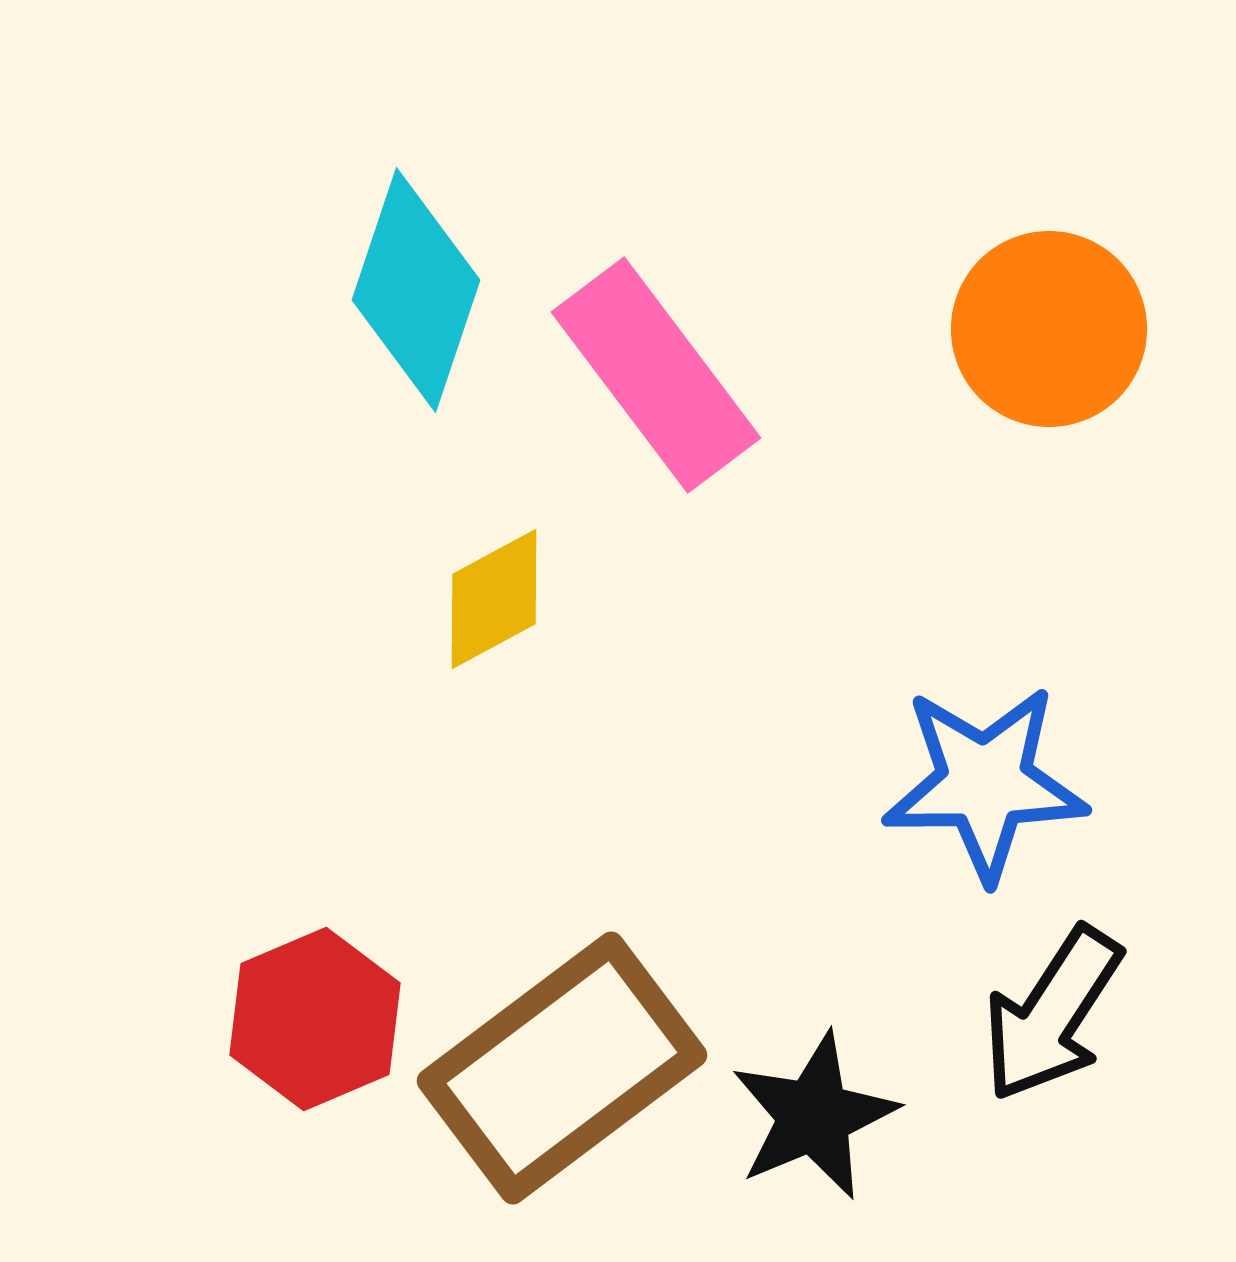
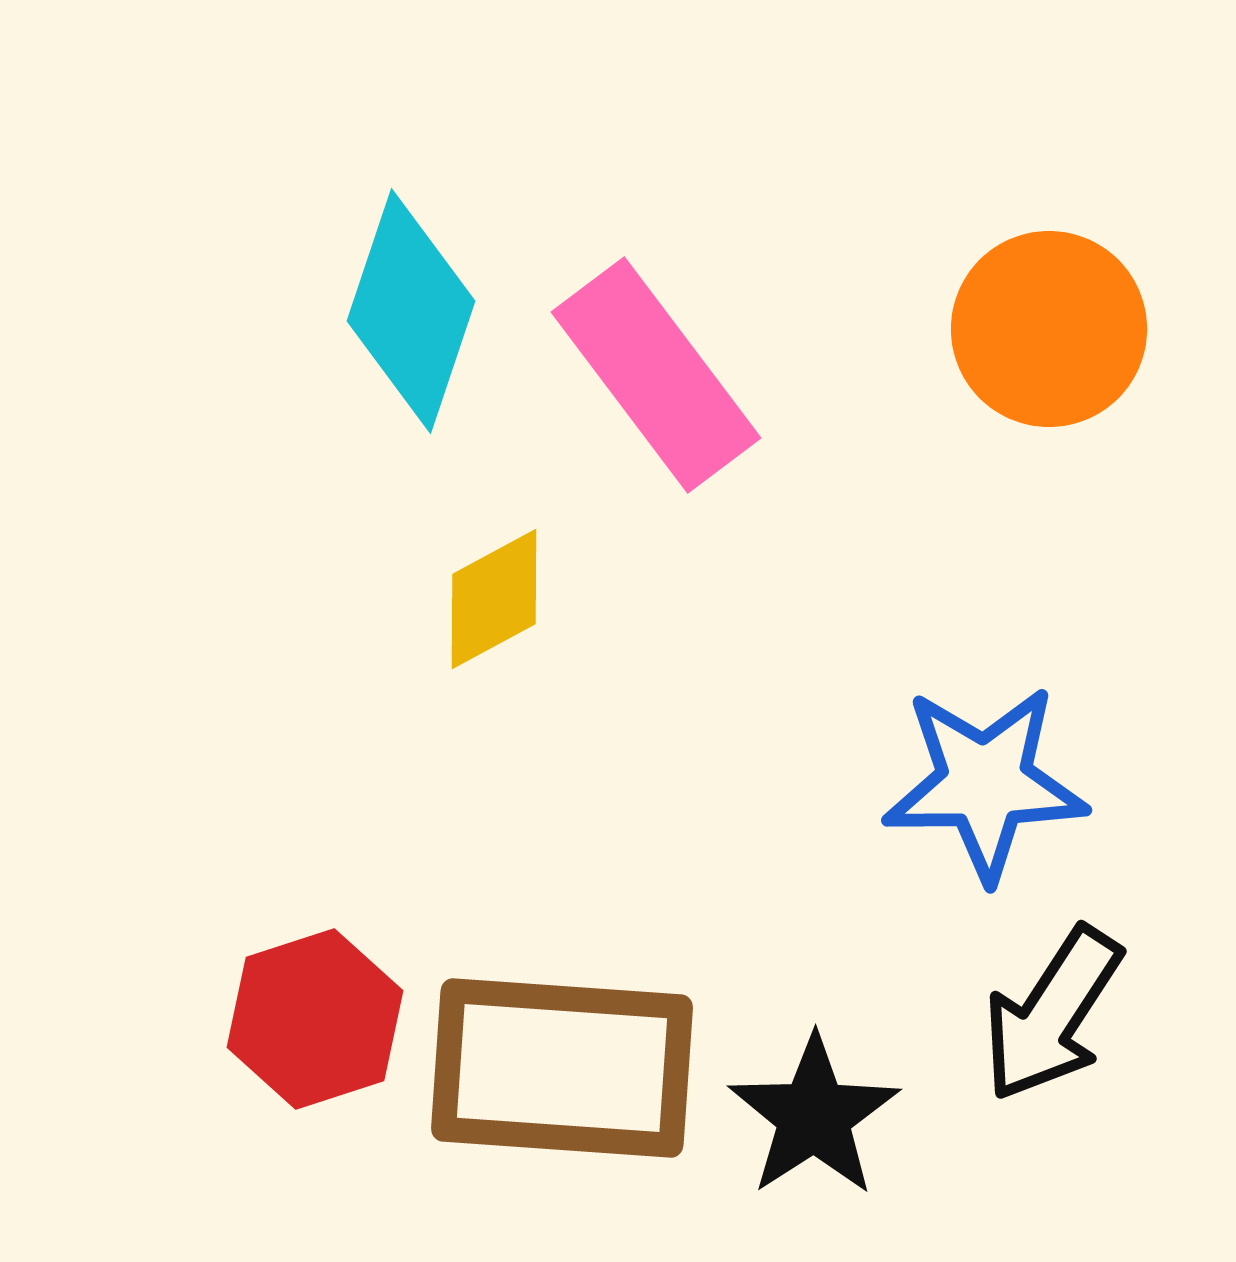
cyan diamond: moved 5 px left, 21 px down
red hexagon: rotated 5 degrees clockwise
brown rectangle: rotated 41 degrees clockwise
black star: rotated 10 degrees counterclockwise
